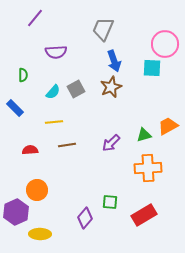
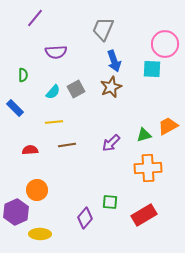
cyan square: moved 1 px down
